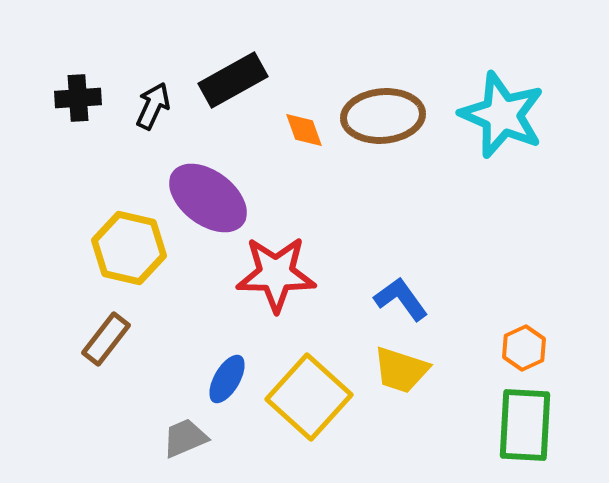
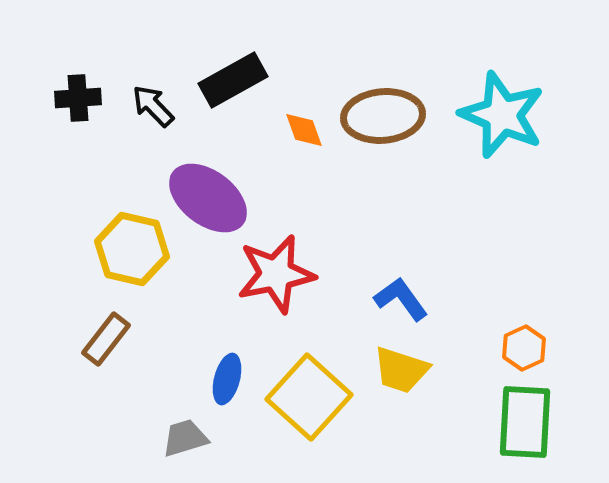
black arrow: rotated 69 degrees counterclockwise
yellow hexagon: moved 3 px right, 1 px down
red star: rotated 12 degrees counterclockwise
blue ellipse: rotated 15 degrees counterclockwise
green rectangle: moved 3 px up
gray trapezoid: rotated 6 degrees clockwise
